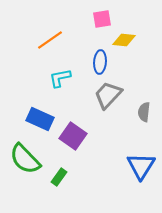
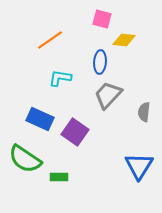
pink square: rotated 24 degrees clockwise
cyan L-shape: rotated 20 degrees clockwise
purple square: moved 2 px right, 4 px up
green semicircle: rotated 12 degrees counterclockwise
blue triangle: moved 2 px left
green rectangle: rotated 54 degrees clockwise
